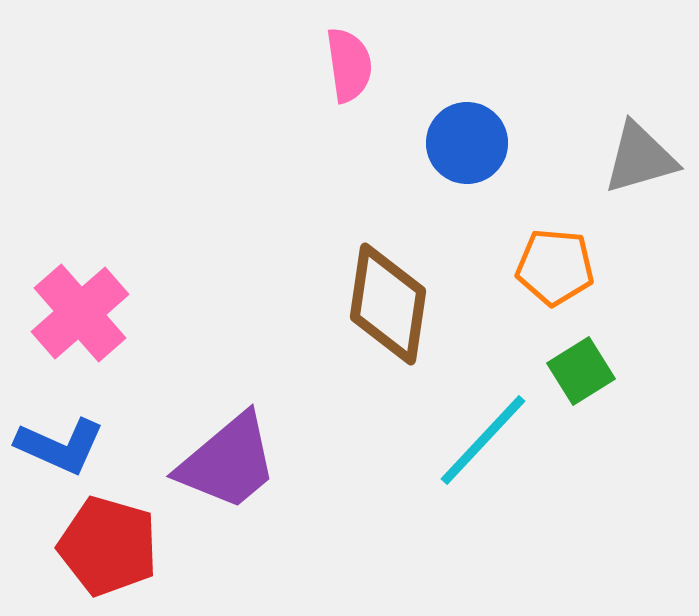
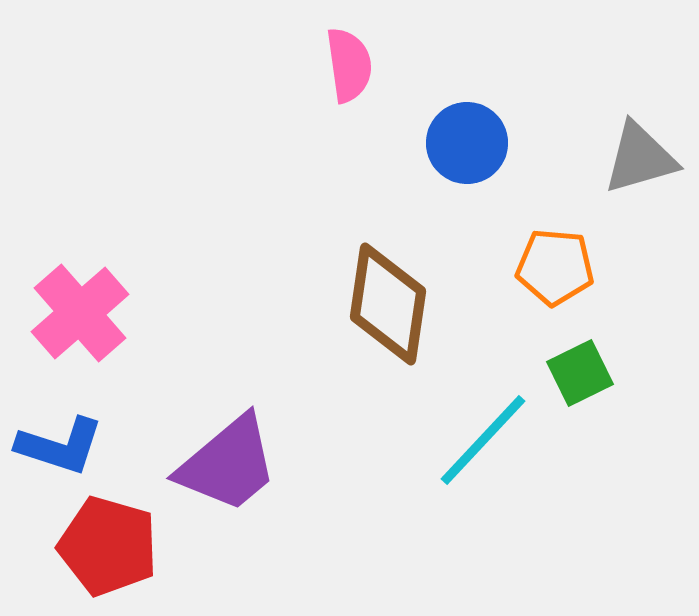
green square: moved 1 px left, 2 px down; rotated 6 degrees clockwise
blue L-shape: rotated 6 degrees counterclockwise
purple trapezoid: moved 2 px down
